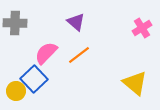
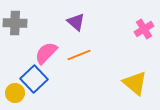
pink cross: moved 2 px right, 1 px down
orange line: rotated 15 degrees clockwise
yellow circle: moved 1 px left, 2 px down
